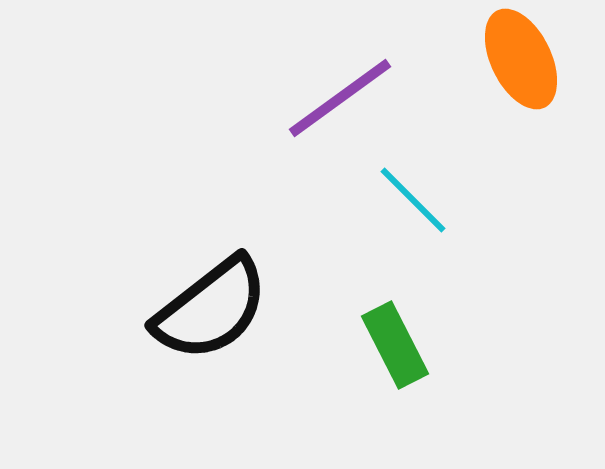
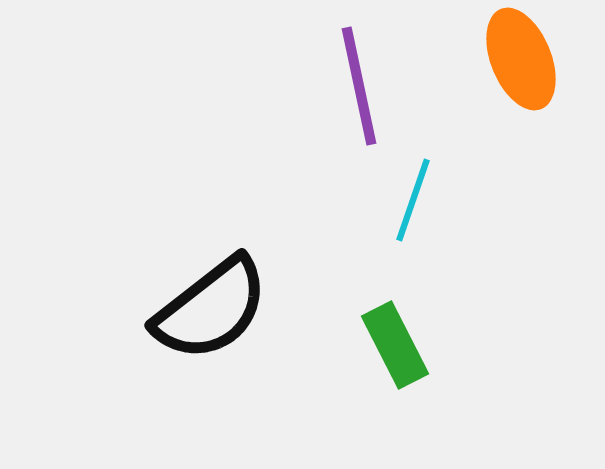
orange ellipse: rotated 4 degrees clockwise
purple line: moved 19 px right, 12 px up; rotated 66 degrees counterclockwise
cyan line: rotated 64 degrees clockwise
